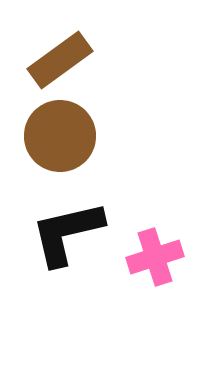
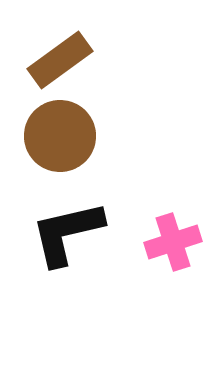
pink cross: moved 18 px right, 15 px up
